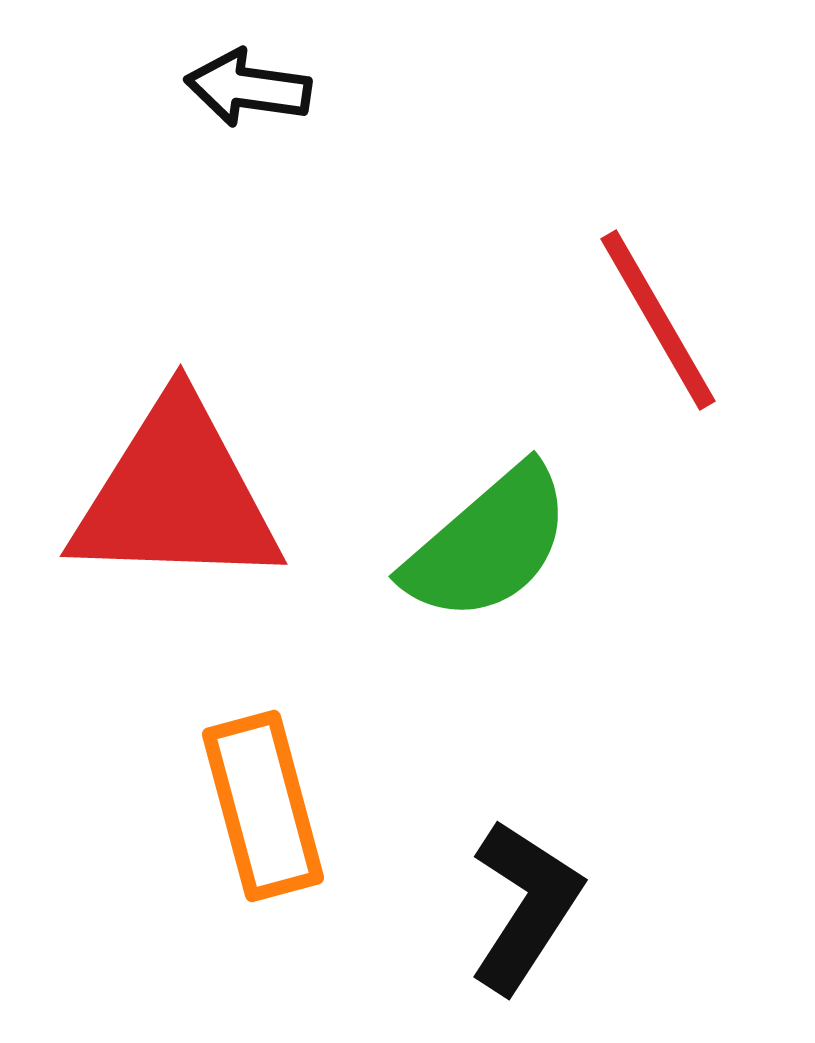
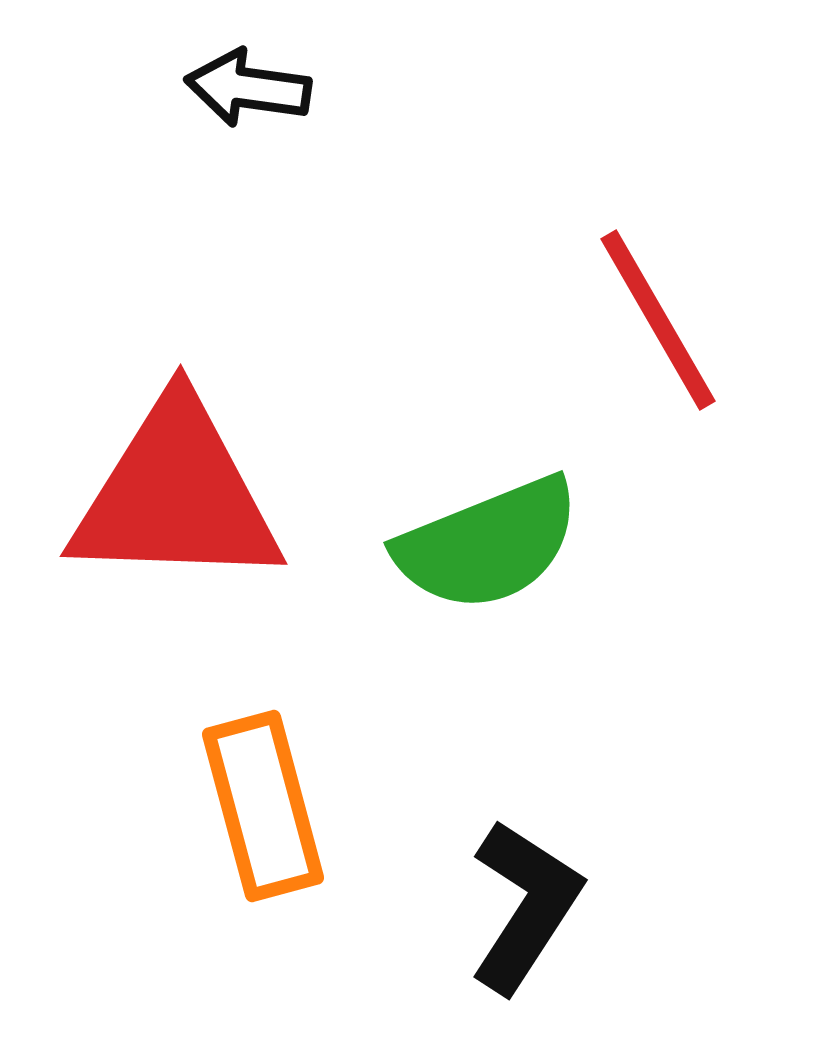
green semicircle: rotated 19 degrees clockwise
